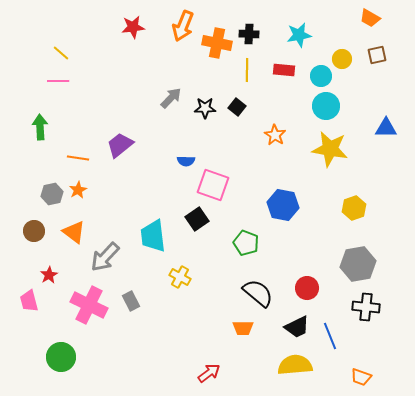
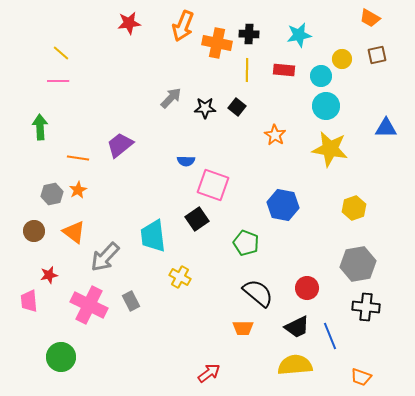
red star at (133, 27): moved 4 px left, 4 px up
red star at (49, 275): rotated 18 degrees clockwise
pink trapezoid at (29, 301): rotated 10 degrees clockwise
